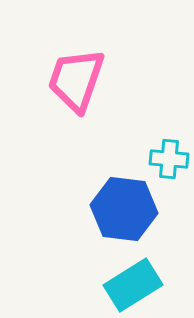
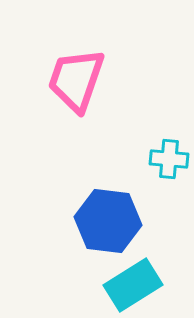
blue hexagon: moved 16 px left, 12 px down
